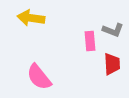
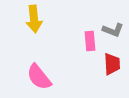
yellow arrow: moved 3 px right, 1 px down; rotated 104 degrees counterclockwise
